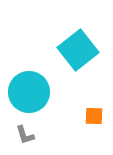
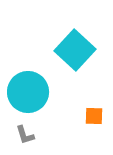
cyan square: moved 3 px left; rotated 9 degrees counterclockwise
cyan circle: moved 1 px left
